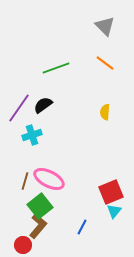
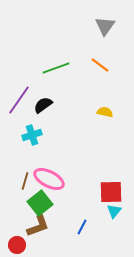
gray triangle: rotated 20 degrees clockwise
orange line: moved 5 px left, 2 px down
purple line: moved 8 px up
yellow semicircle: rotated 98 degrees clockwise
red square: rotated 20 degrees clockwise
green square: moved 3 px up
brown L-shape: rotated 30 degrees clockwise
red circle: moved 6 px left
